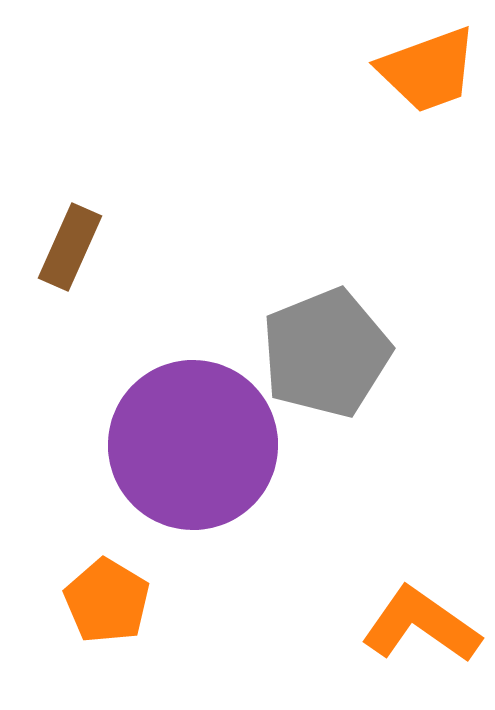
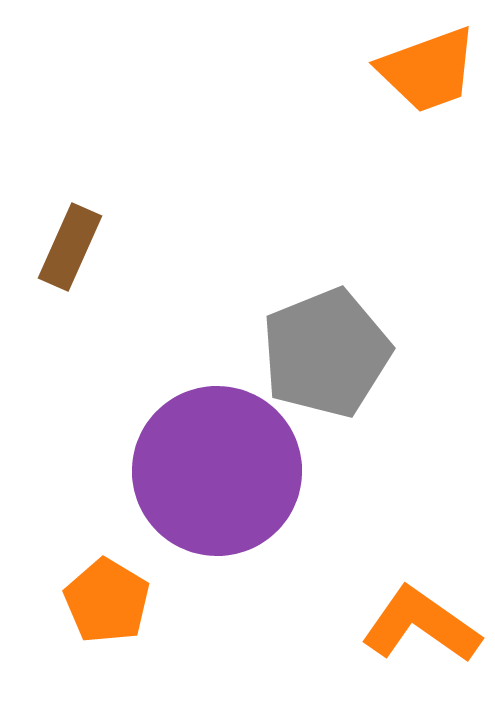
purple circle: moved 24 px right, 26 px down
